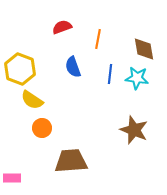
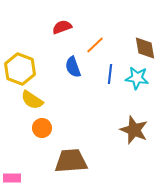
orange line: moved 3 px left, 6 px down; rotated 36 degrees clockwise
brown diamond: moved 1 px right, 1 px up
